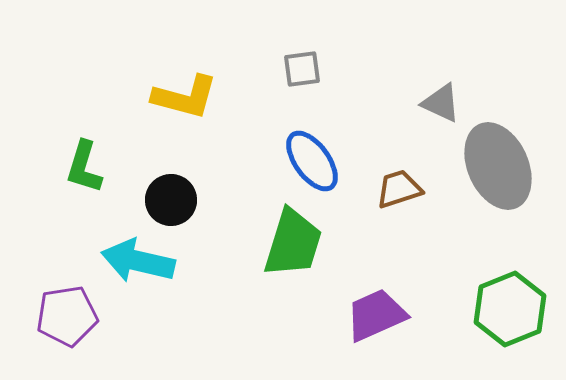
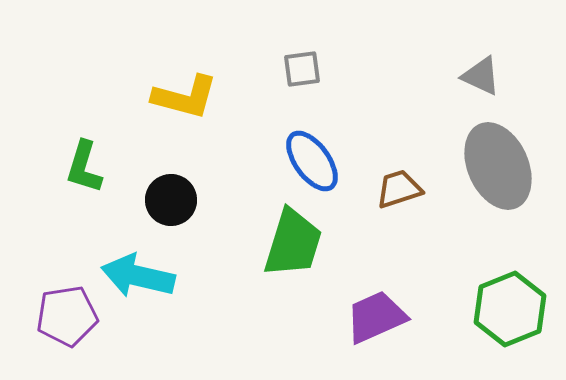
gray triangle: moved 40 px right, 27 px up
cyan arrow: moved 15 px down
purple trapezoid: moved 2 px down
